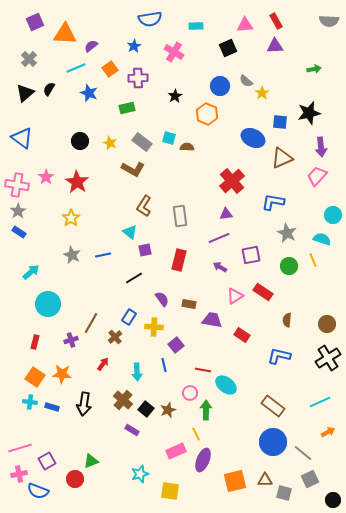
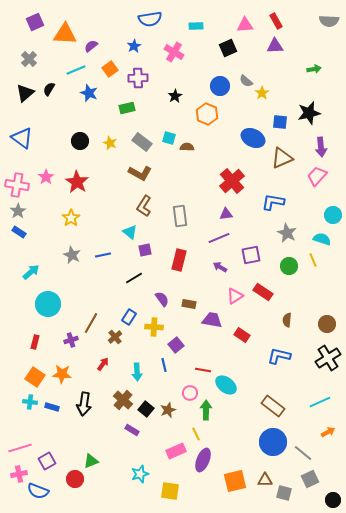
cyan line at (76, 68): moved 2 px down
brown L-shape at (133, 169): moved 7 px right, 4 px down
